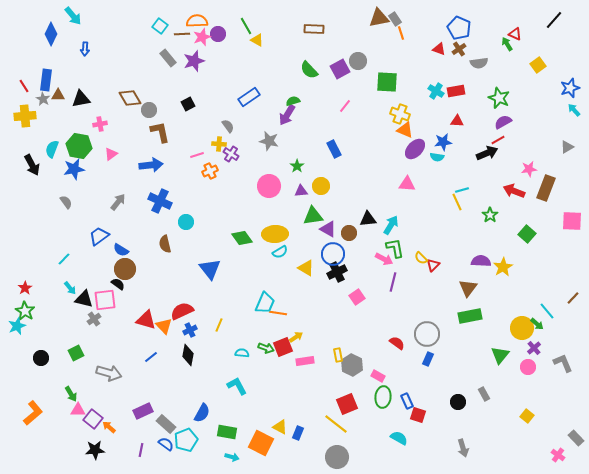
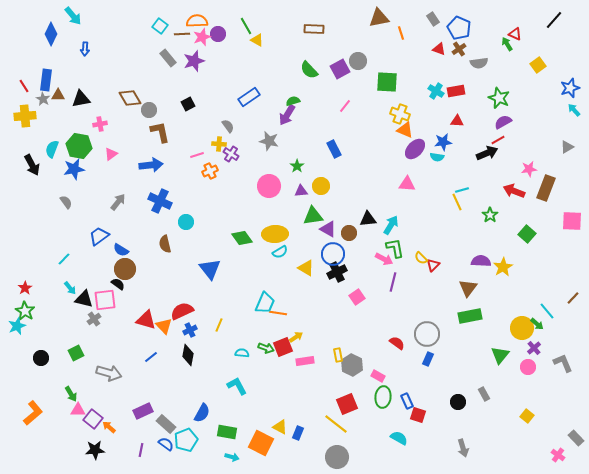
gray rectangle at (395, 19): moved 38 px right
